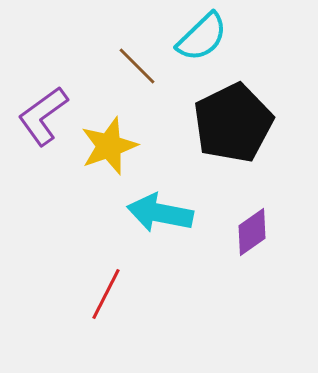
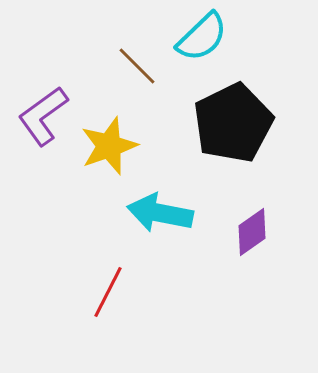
red line: moved 2 px right, 2 px up
